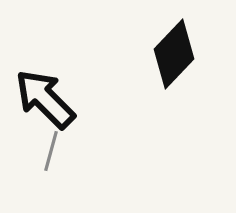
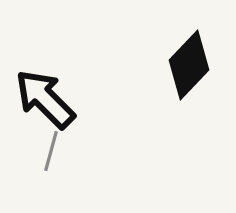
black diamond: moved 15 px right, 11 px down
